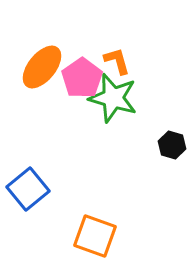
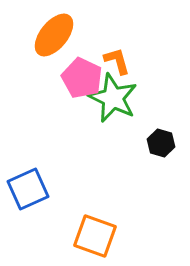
orange ellipse: moved 12 px right, 32 px up
pink pentagon: rotated 12 degrees counterclockwise
green star: rotated 9 degrees clockwise
black hexagon: moved 11 px left, 2 px up
blue square: rotated 15 degrees clockwise
